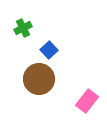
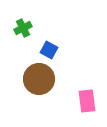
blue square: rotated 18 degrees counterclockwise
pink rectangle: rotated 45 degrees counterclockwise
